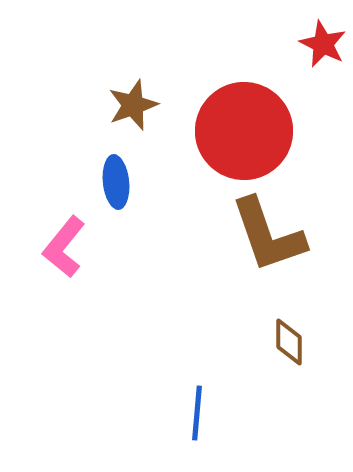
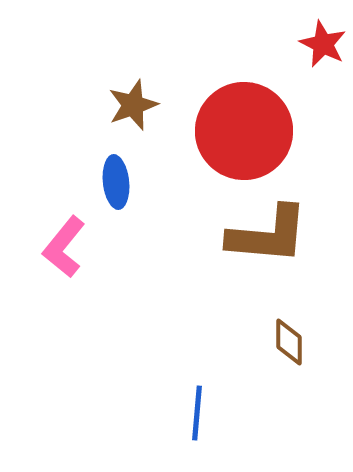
brown L-shape: rotated 66 degrees counterclockwise
